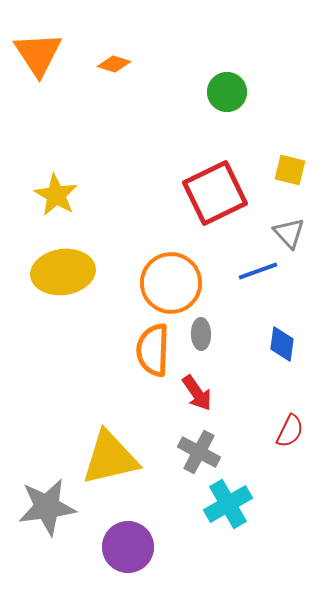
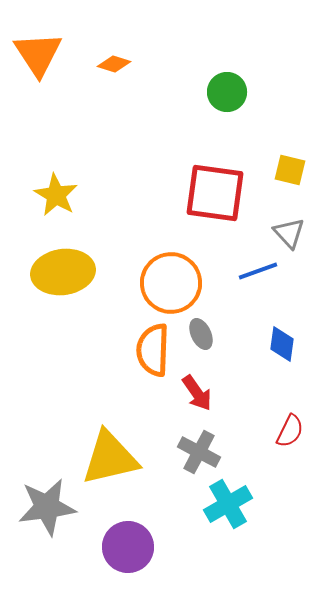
red square: rotated 34 degrees clockwise
gray ellipse: rotated 24 degrees counterclockwise
